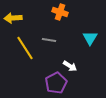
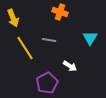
yellow arrow: rotated 108 degrees counterclockwise
purple pentagon: moved 9 px left
